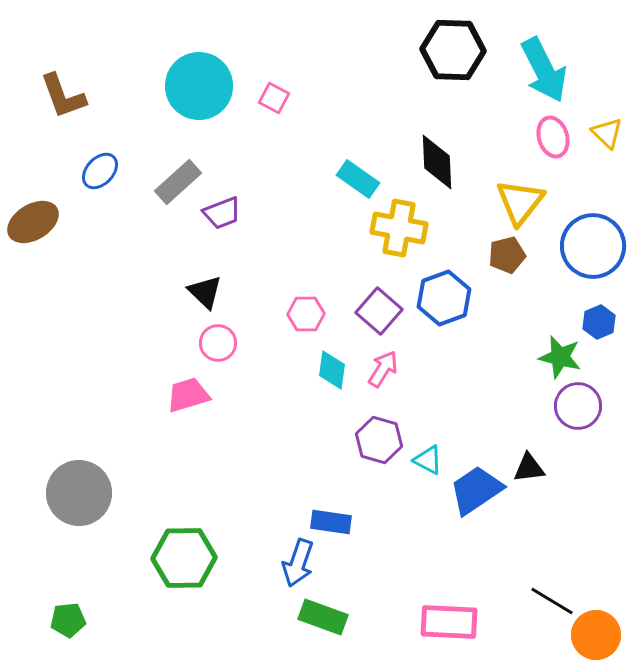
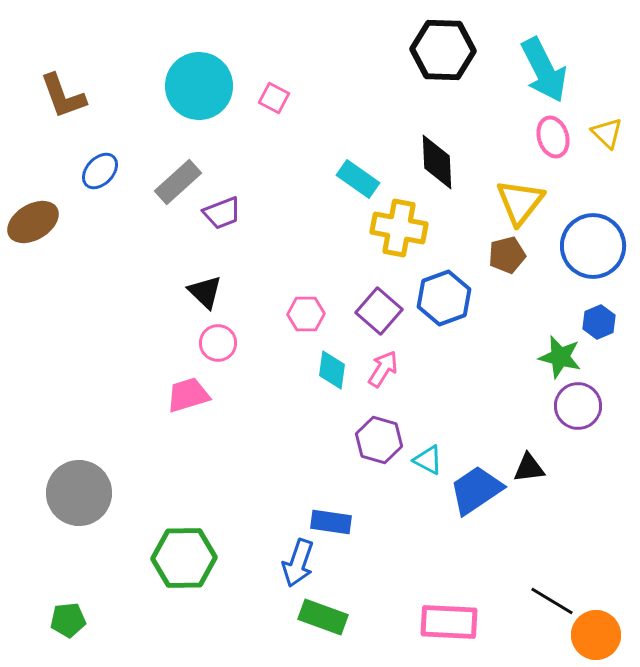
black hexagon at (453, 50): moved 10 px left
